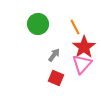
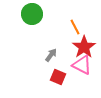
green circle: moved 6 px left, 10 px up
gray arrow: moved 3 px left
pink triangle: moved 1 px down; rotated 45 degrees counterclockwise
red square: moved 2 px right, 1 px up
